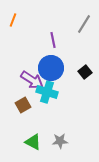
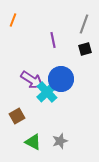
gray line: rotated 12 degrees counterclockwise
blue circle: moved 10 px right, 11 px down
black square: moved 23 px up; rotated 24 degrees clockwise
cyan cross: rotated 30 degrees clockwise
brown square: moved 6 px left, 11 px down
gray star: rotated 14 degrees counterclockwise
